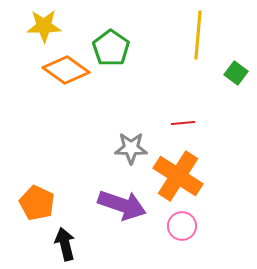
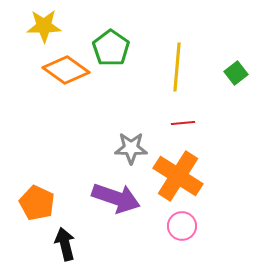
yellow line: moved 21 px left, 32 px down
green square: rotated 15 degrees clockwise
purple arrow: moved 6 px left, 7 px up
